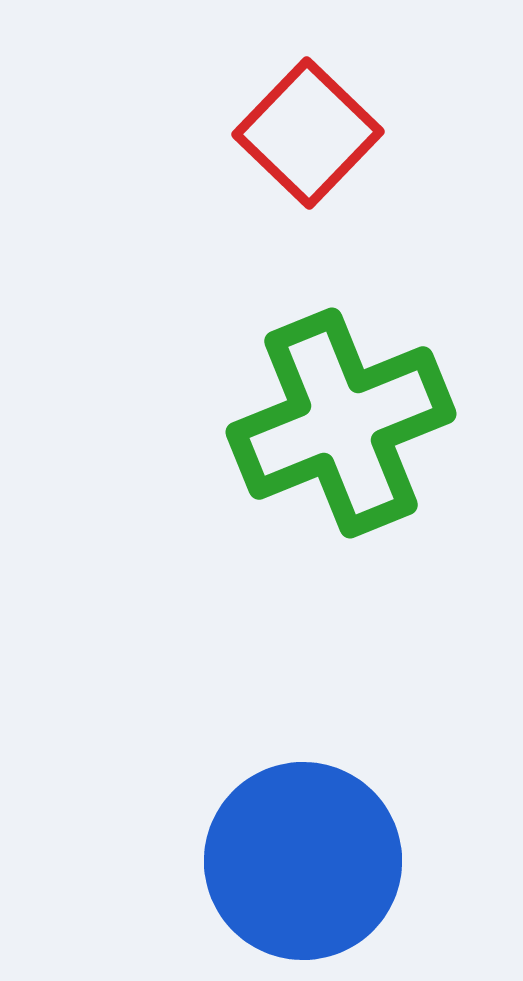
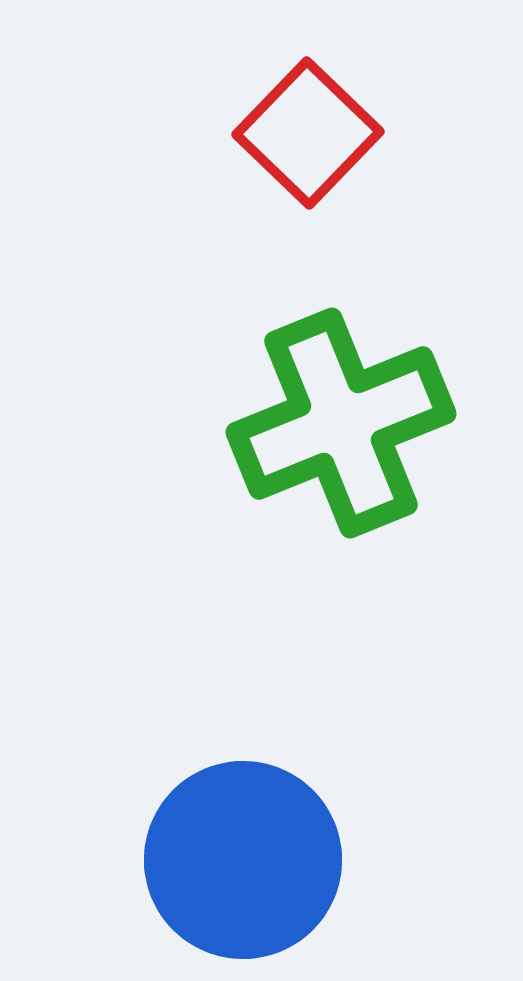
blue circle: moved 60 px left, 1 px up
